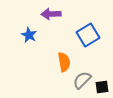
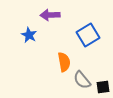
purple arrow: moved 1 px left, 1 px down
gray semicircle: rotated 84 degrees counterclockwise
black square: moved 1 px right
